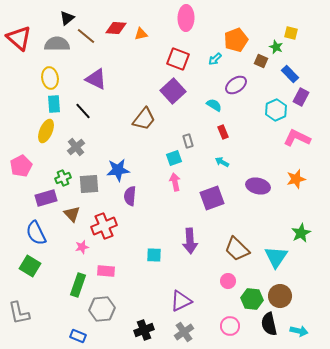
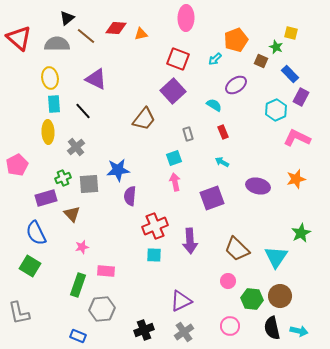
yellow ellipse at (46, 131): moved 2 px right, 1 px down; rotated 25 degrees counterclockwise
gray rectangle at (188, 141): moved 7 px up
pink pentagon at (21, 166): moved 4 px left, 1 px up
red cross at (104, 226): moved 51 px right
black semicircle at (269, 324): moved 3 px right, 4 px down
